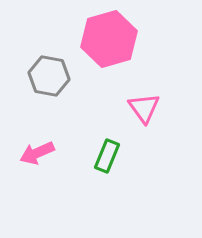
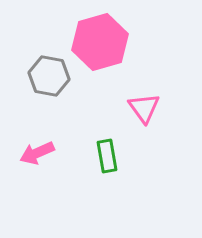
pink hexagon: moved 9 px left, 3 px down
green rectangle: rotated 32 degrees counterclockwise
